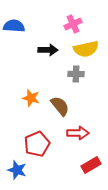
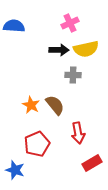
pink cross: moved 3 px left, 1 px up
black arrow: moved 11 px right
gray cross: moved 3 px left, 1 px down
orange star: moved 7 px down; rotated 12 degrees clockwise
brown semicircle: moved 5 px left, 1 px up
red arrow: rotated 80 degrees clockwise
red rectangle: moved 1 px right, 2 px up
blue star: moved 2 px left
